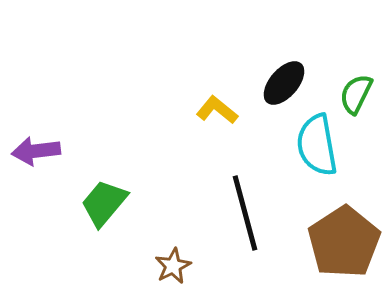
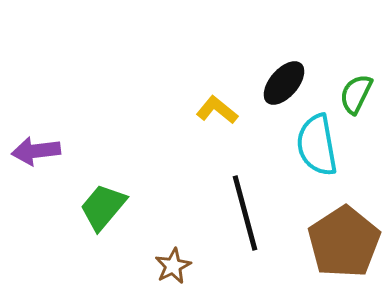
green trapezoid: moved 1 px left, 4 px down
